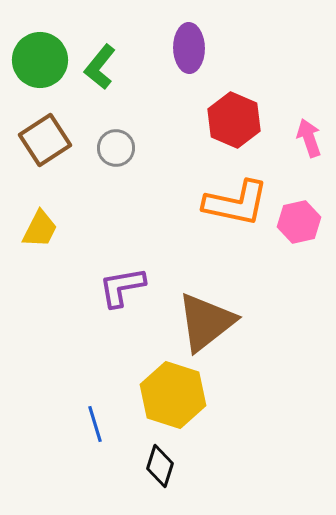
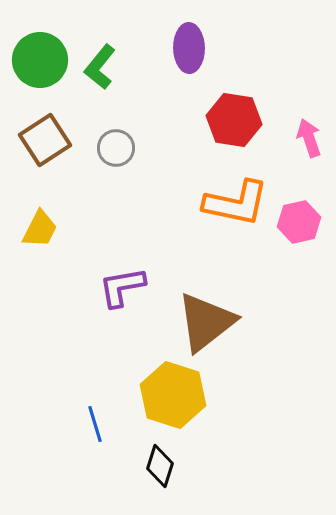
red hexagon: rotated 14 degrees counterclockwise
